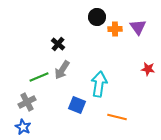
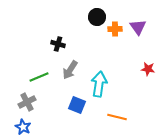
black cross: rotated 24 degrees counterclockwise
gray arrow: moved 8 px right
